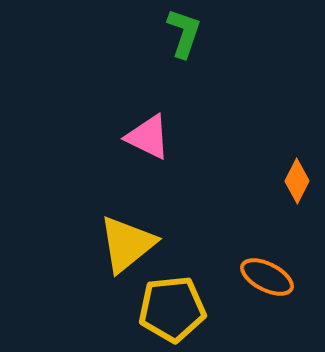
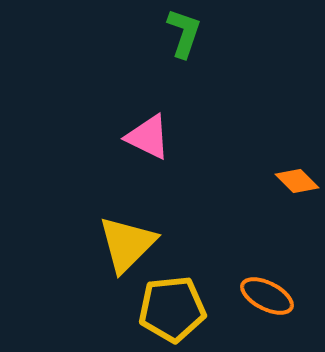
orange diamond: rotated 72 degrees counterclockwise
yellow triangle: rotated 6 degrees counterclockwise
orange ellipse: moved 19 px down
